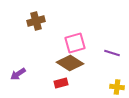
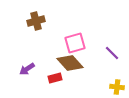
purple line: rotated 28 degrees clockwise
brown diamond: rotated 16 degrees clockwise
purple arrow: moved 9 px right, 5 px up
red rectangle: moved 6 px left, 5 px up
